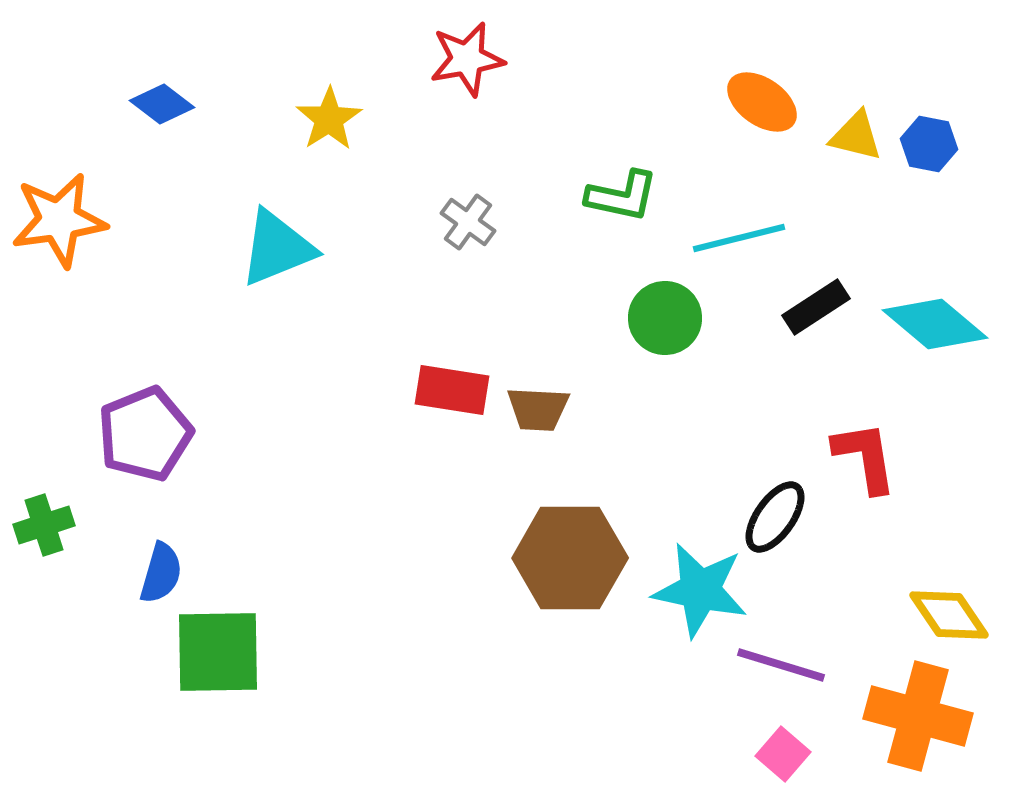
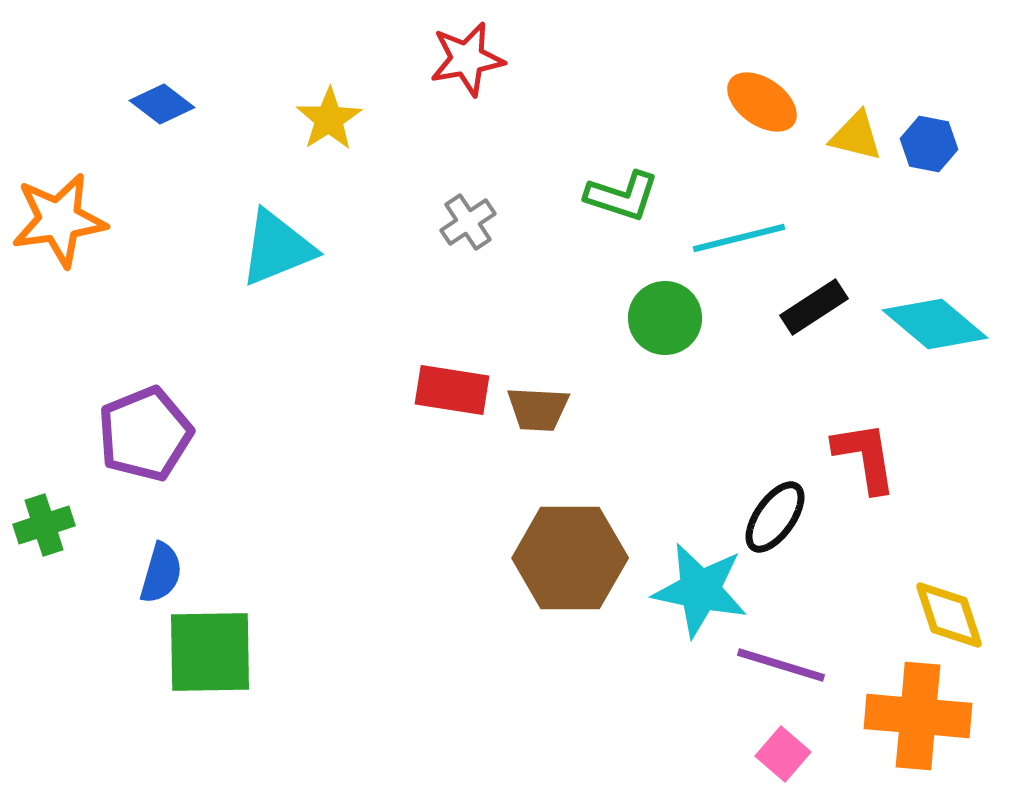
green L-shape: rotated 6 degrees clockwise
gray cross: rotated 20 degrees clockwise
black rectangle: moved 2 px left
yellow diamond: rotated 16 degrees clockwise
green square: moved 8 px left
orange cross: rotated 10 degrees counterclockwise
